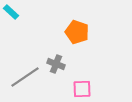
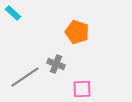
cyan rectangle: moved 2 px right, 1 px down
